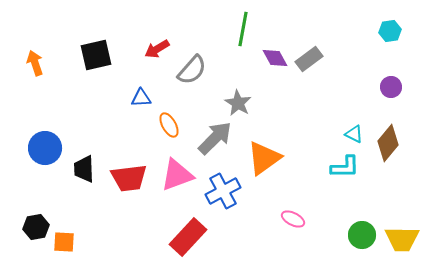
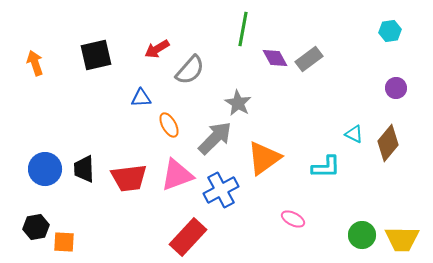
gray semicircle: moved 2 px left
purple circle: moved 5 px right, 1 px down
blue circle: moved 21 px down
cyan L-shape: moved 19 px left
blue cross: moved 2 px left, 1 px up
